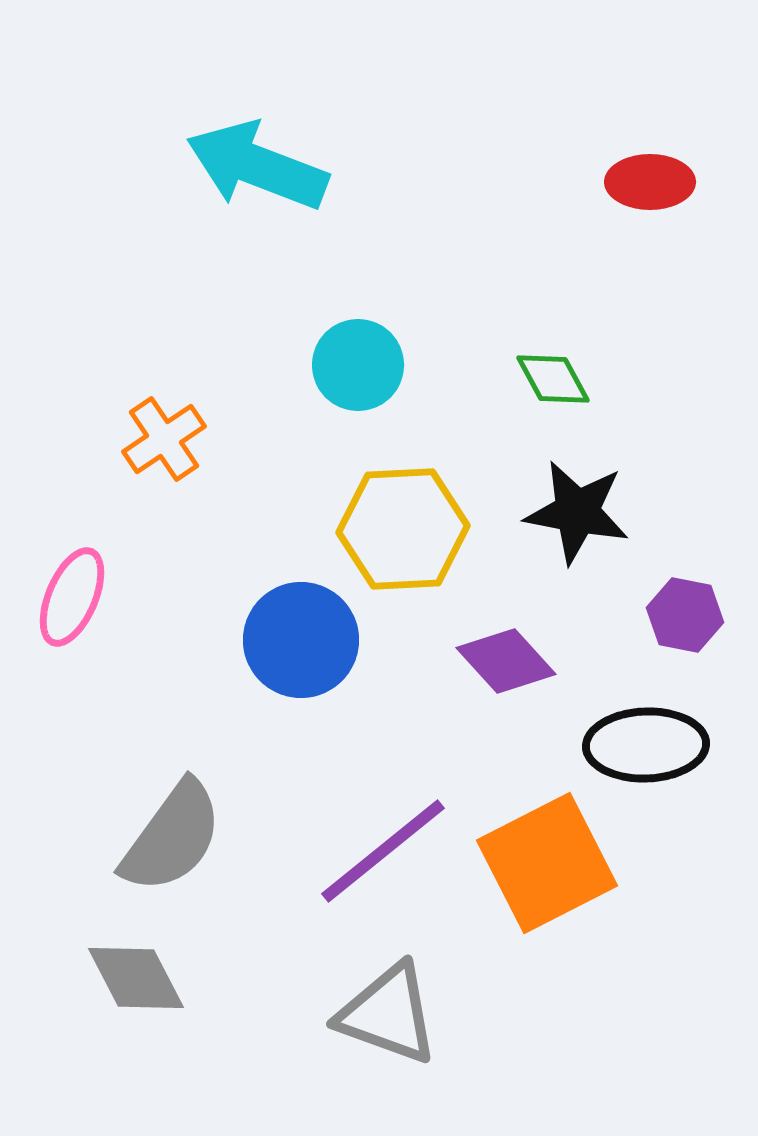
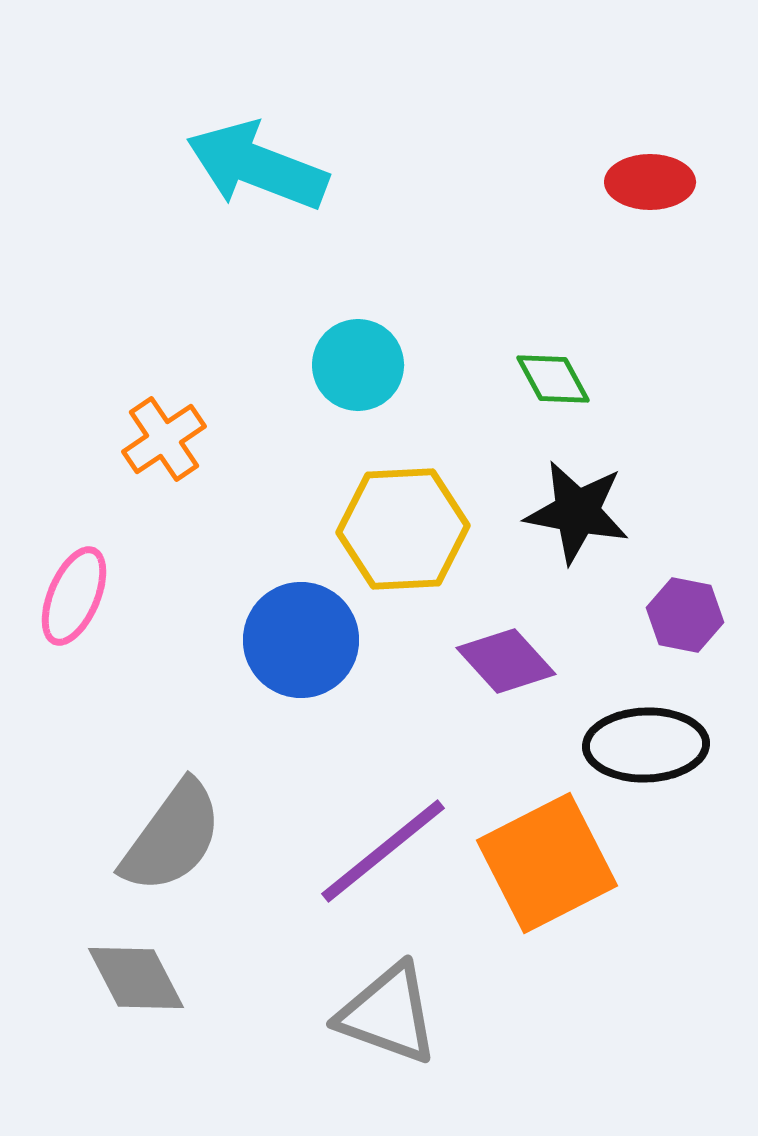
pink ellipse: moved 2 px right, 1 px up
